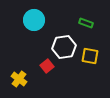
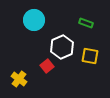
white hexagon: moved 2 px left; rotated 15 degrees counterclockwise
